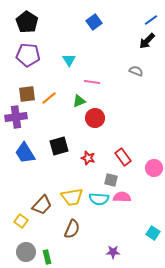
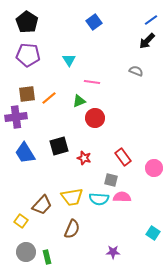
red star: moved 4 px left
